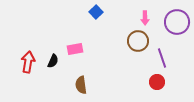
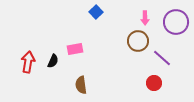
purple circle: moved 1 px left
purple line: rotated 30 degrees counterclockwise
red circle: moved 3 px left, 1 px down
